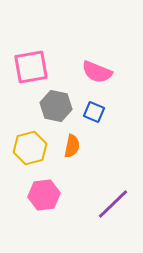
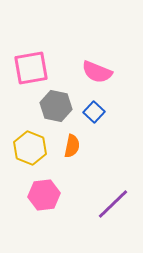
pink square: moved 1 px down
blue square: rotated 20 degrees clockwise
yellow hexagon: rotated 24 degrees counterclockwise
